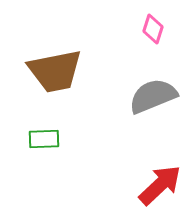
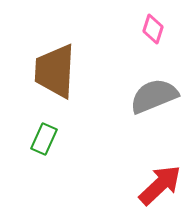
brown trapezoid: rotated 104 degrees clockwise
gray semicircle: moved 1 px right
green rectangle: rotated 64 degrees counterclockwise
